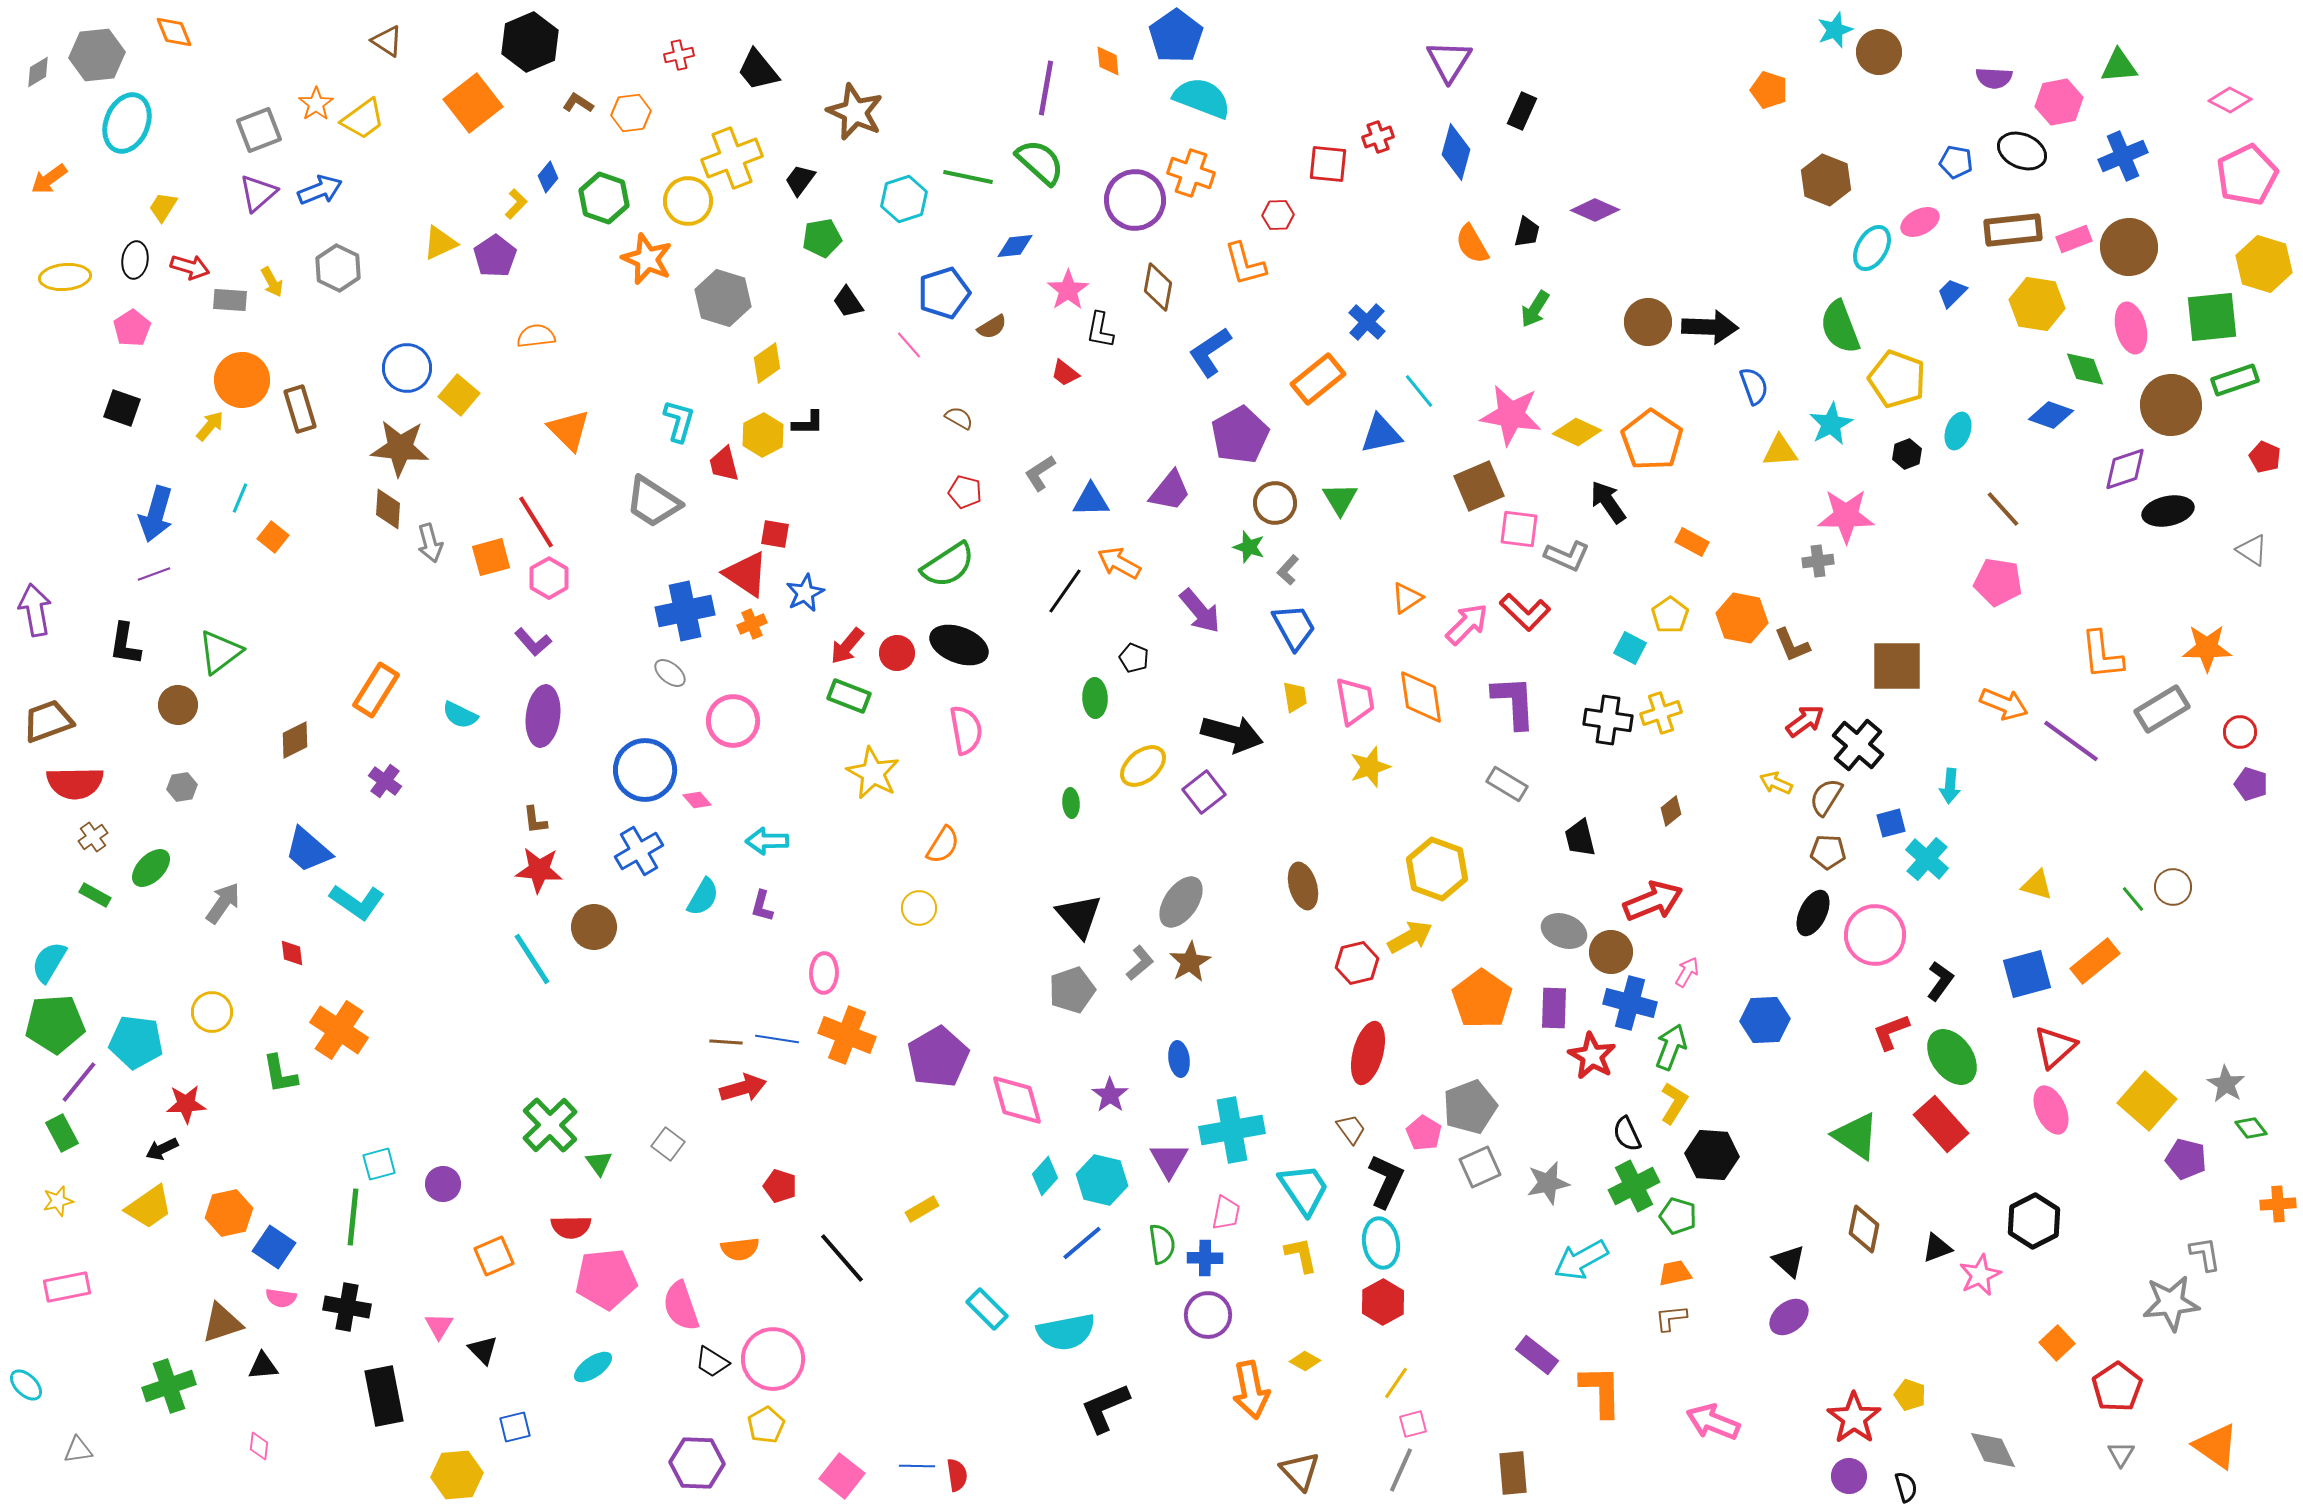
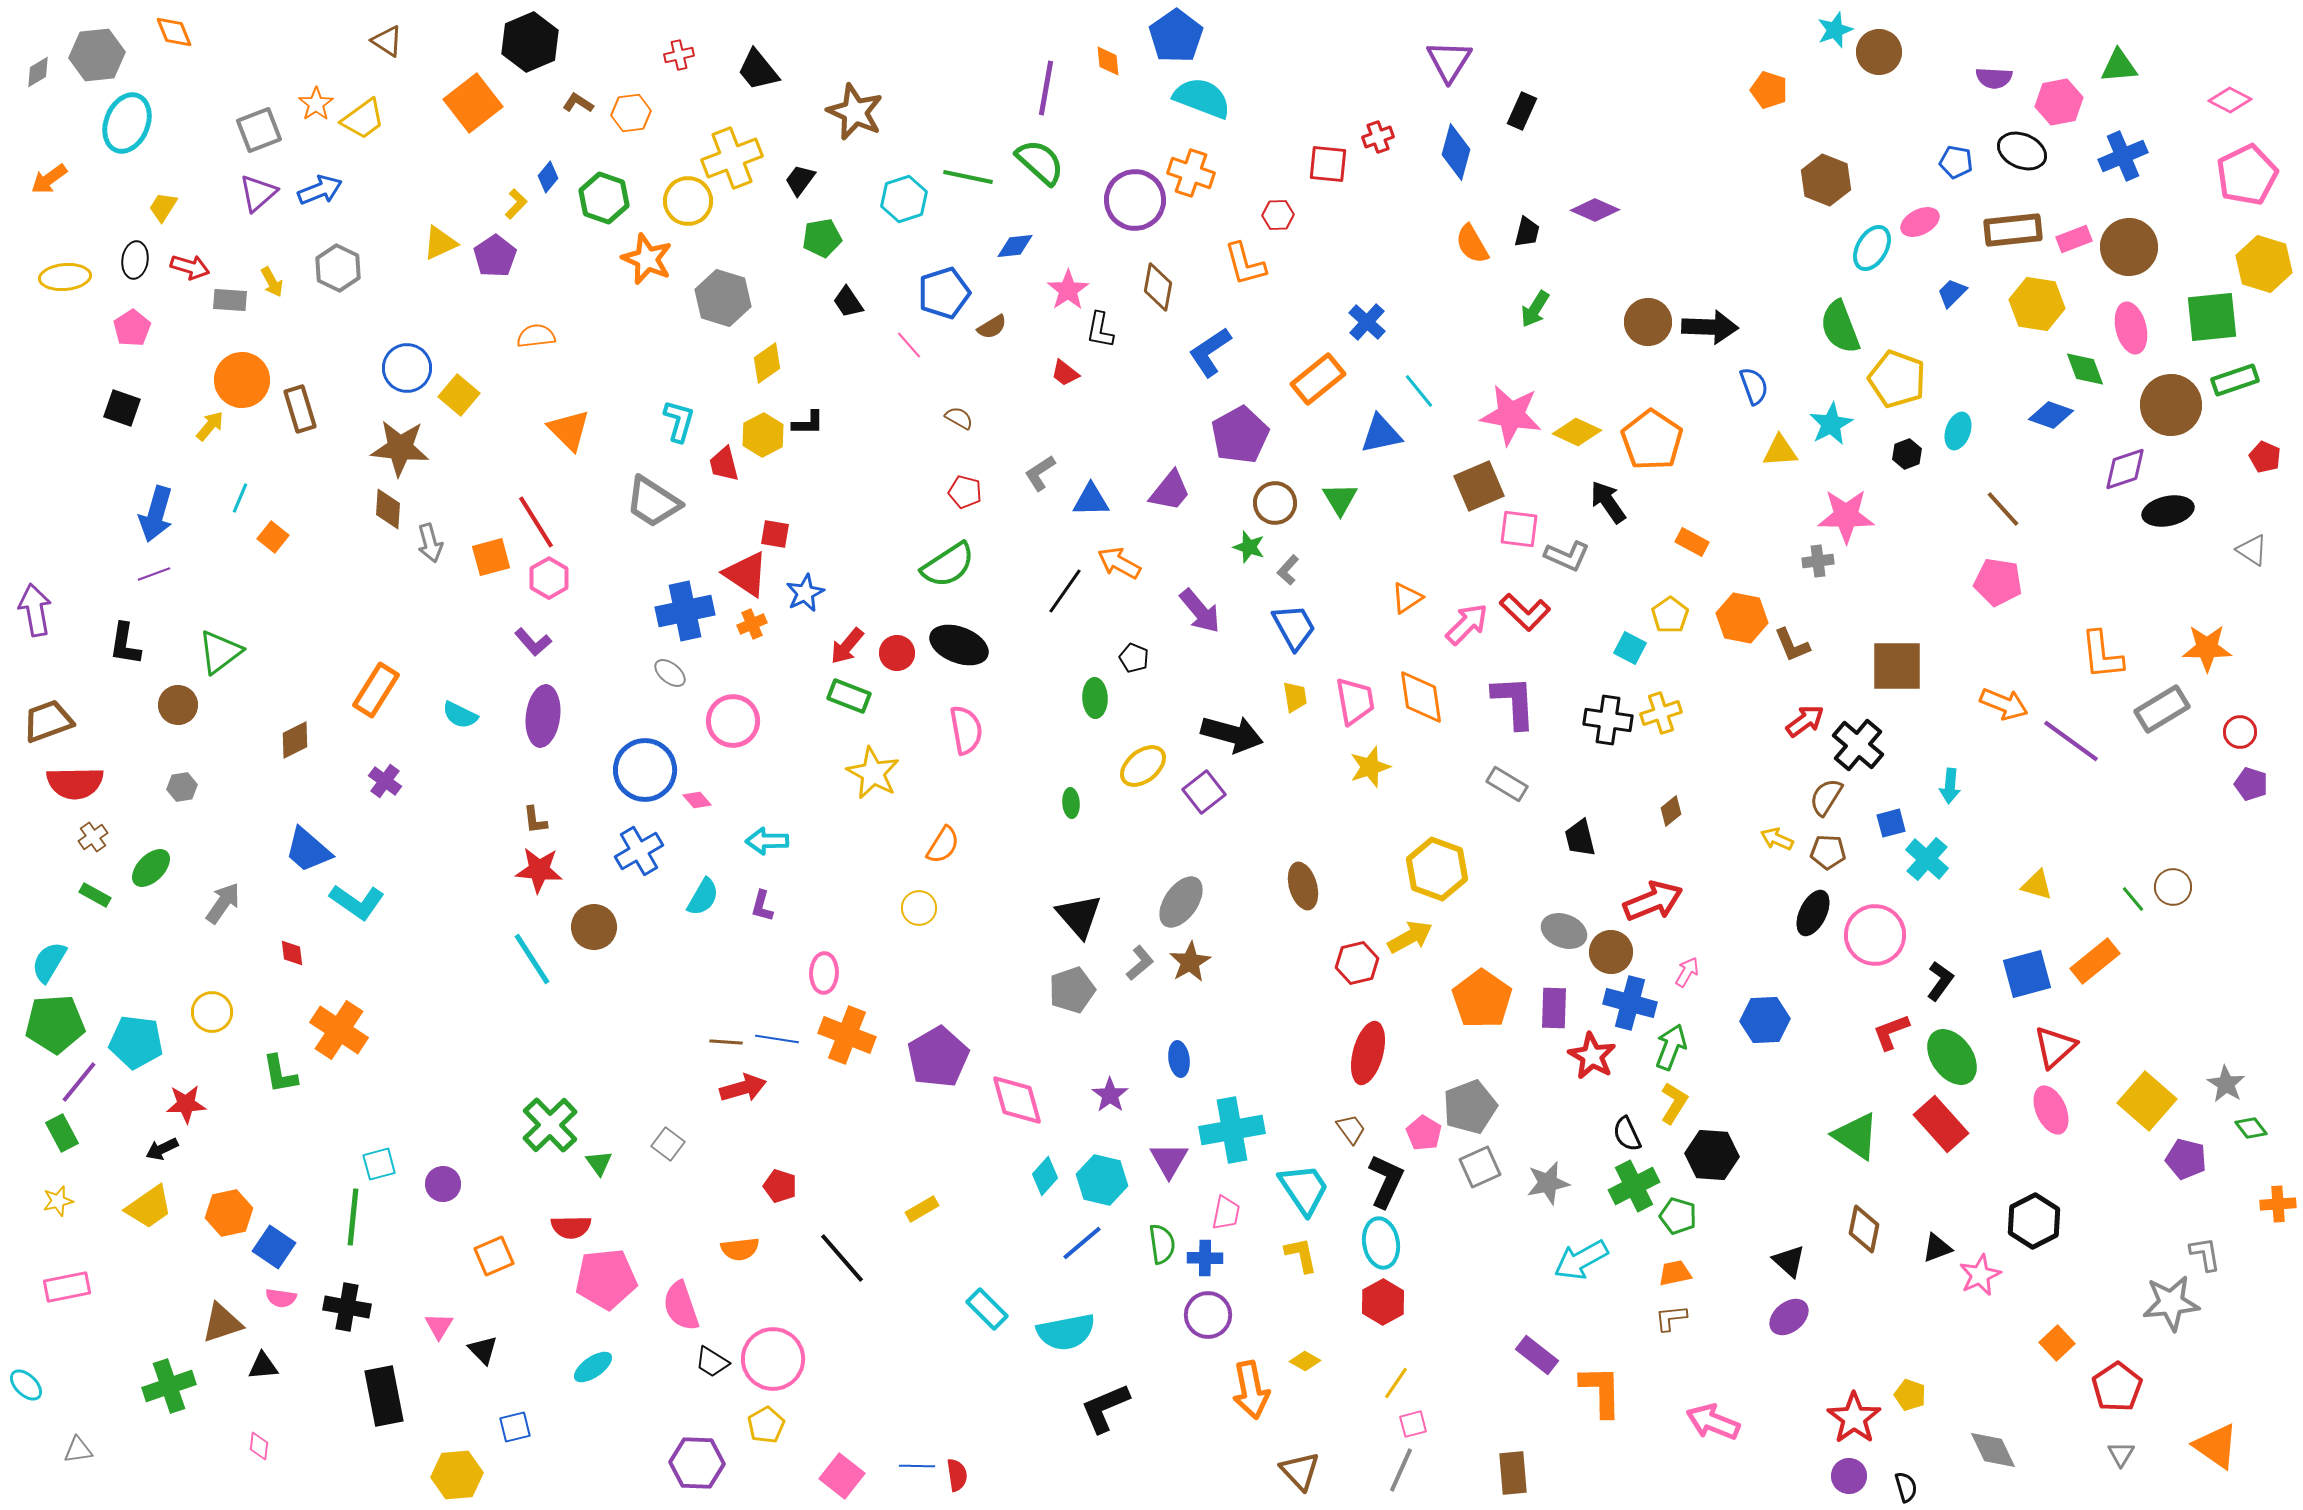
yellow arrow at (1776, 783): moved 1 px right, 56 px down
